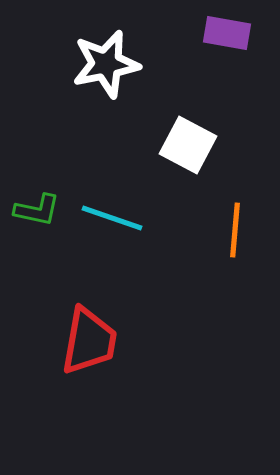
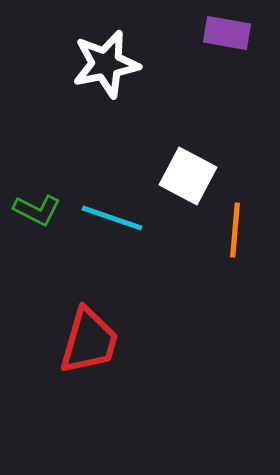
white square: moved 31 px down
green L-shape: rotated 15 degrees clockwise
red trapezoid: rotated 6 degrees clockwise
